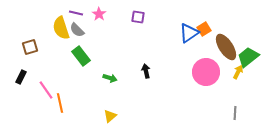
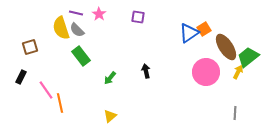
green arrow: rotated 112 degrees clockwise
